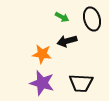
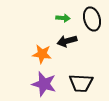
green arrow: moved 1 px right, 1 px down; rotated 24 degrees counterclockwise
purple star: moved 2 px right, 1 px down
